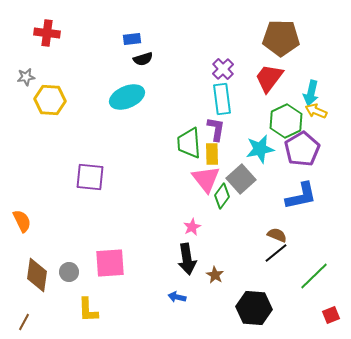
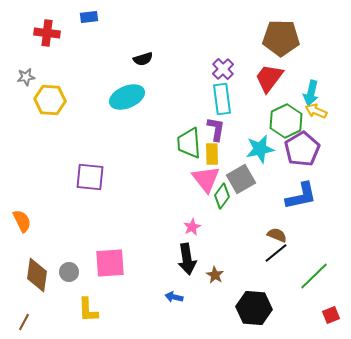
blue rectangle: moved 43 px left, 22 px up
gray square: rotated 12 degrees clockwise
blue arrow: moved 3 px left
